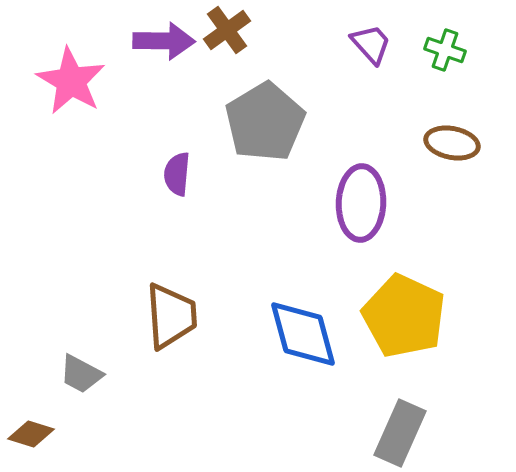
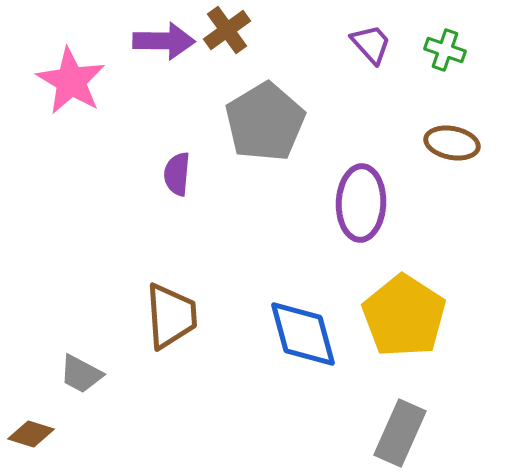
yellow pentagon: rotated 8 degrees clockwise
